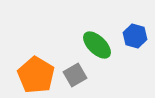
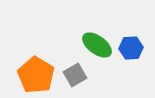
blue hexagon: moved 4 px left, 12 px down; rotated 20 degrees counterclockwise
green ellipse: rotated 8 degrees counterclockwise
